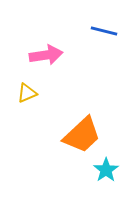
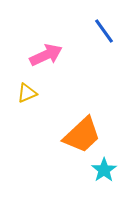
blue line: rotated 40 degrees clockwise
pink arrow: rotated 16 degrees counterclockwise
cyan star: moved 2 px left
